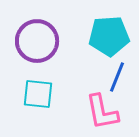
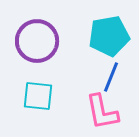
cyan pentagon: rotated 6 degrees counterclockwise
blue line: moved 6 px left
cyan square: moved 2 px down
